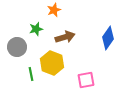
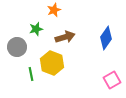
blue diamond: moved 2 px left
pink square: moved 26 px right; rotated 18 degrees counterclockwise
